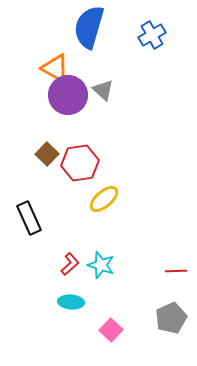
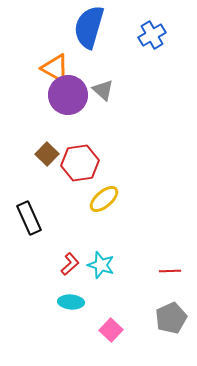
red line: moved 6 px left
